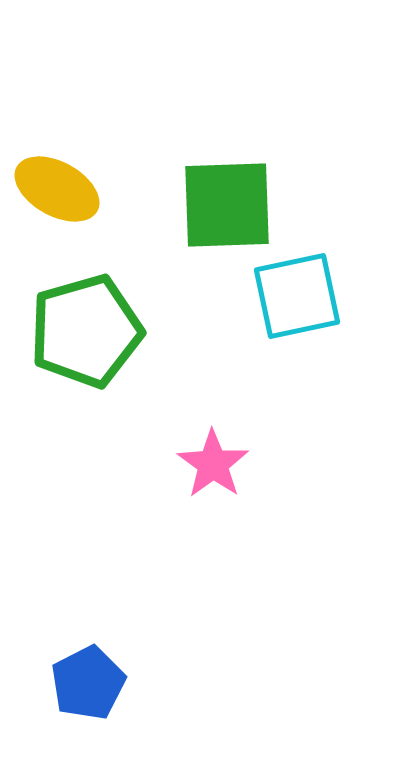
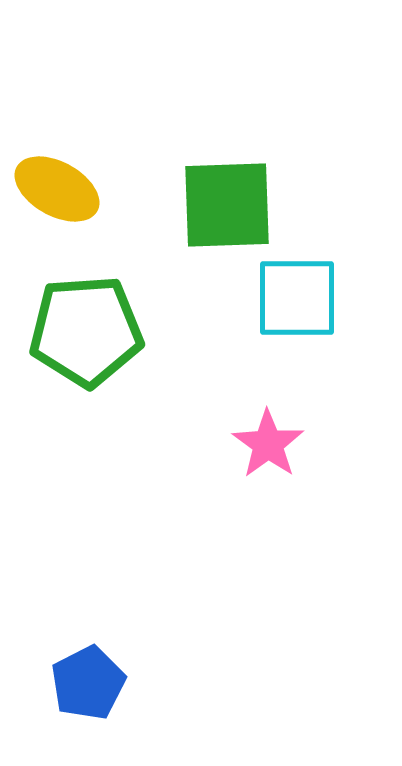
cyan square: moved 2 px down; rotated 12 degrees clockwise
green pentagon: rotated 12 degrees clockwise
pink star: moved 55 px right, 20 px up
